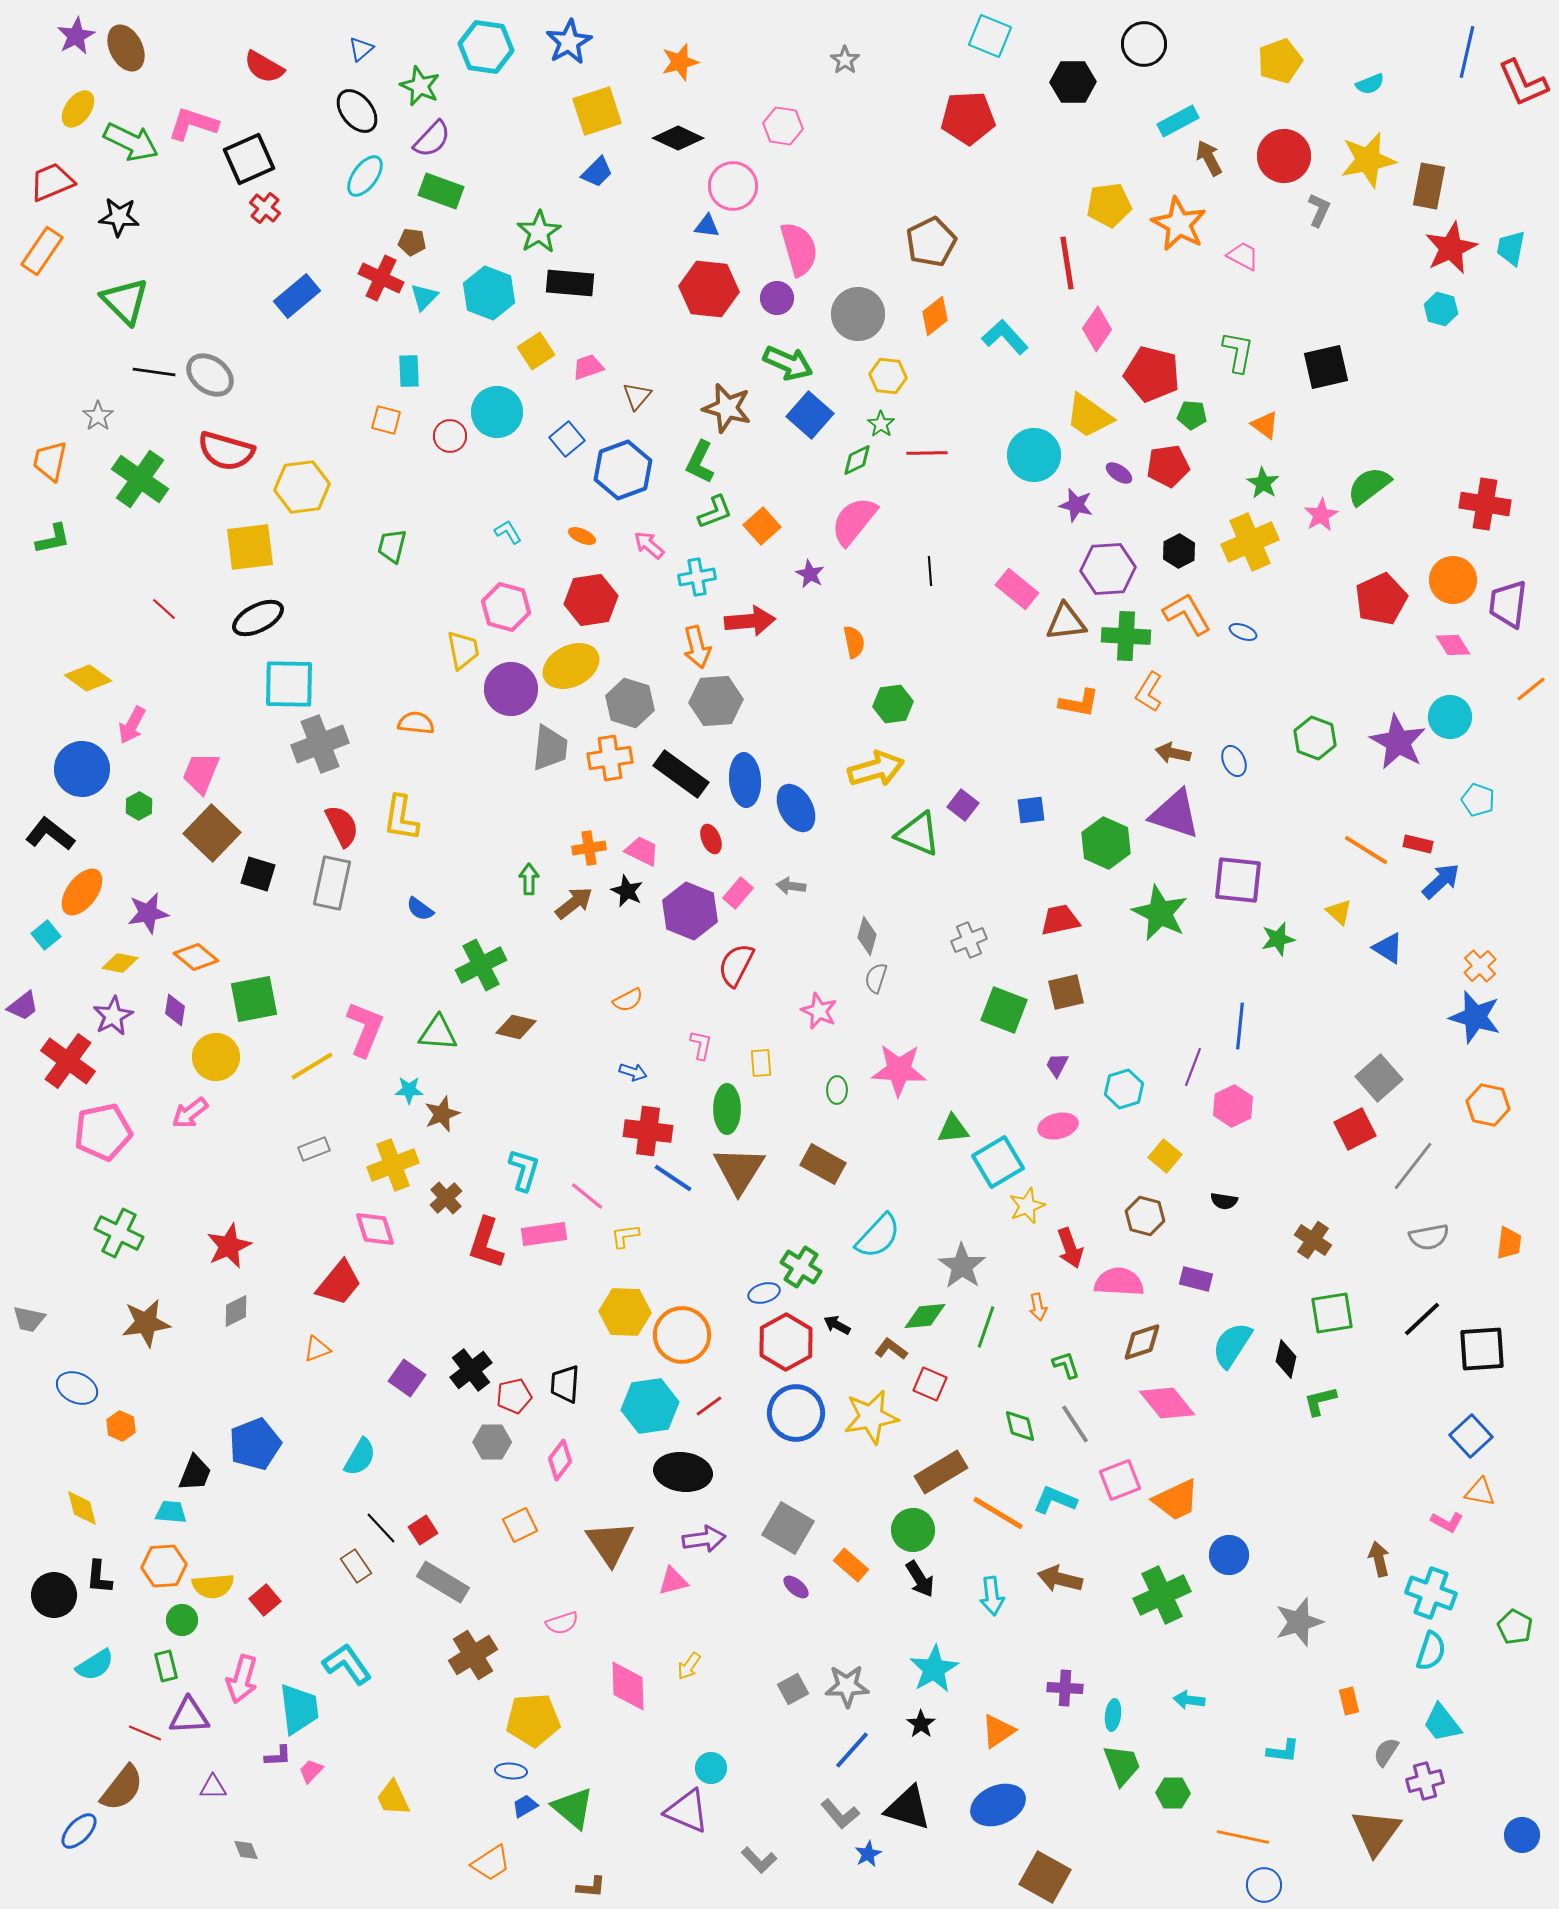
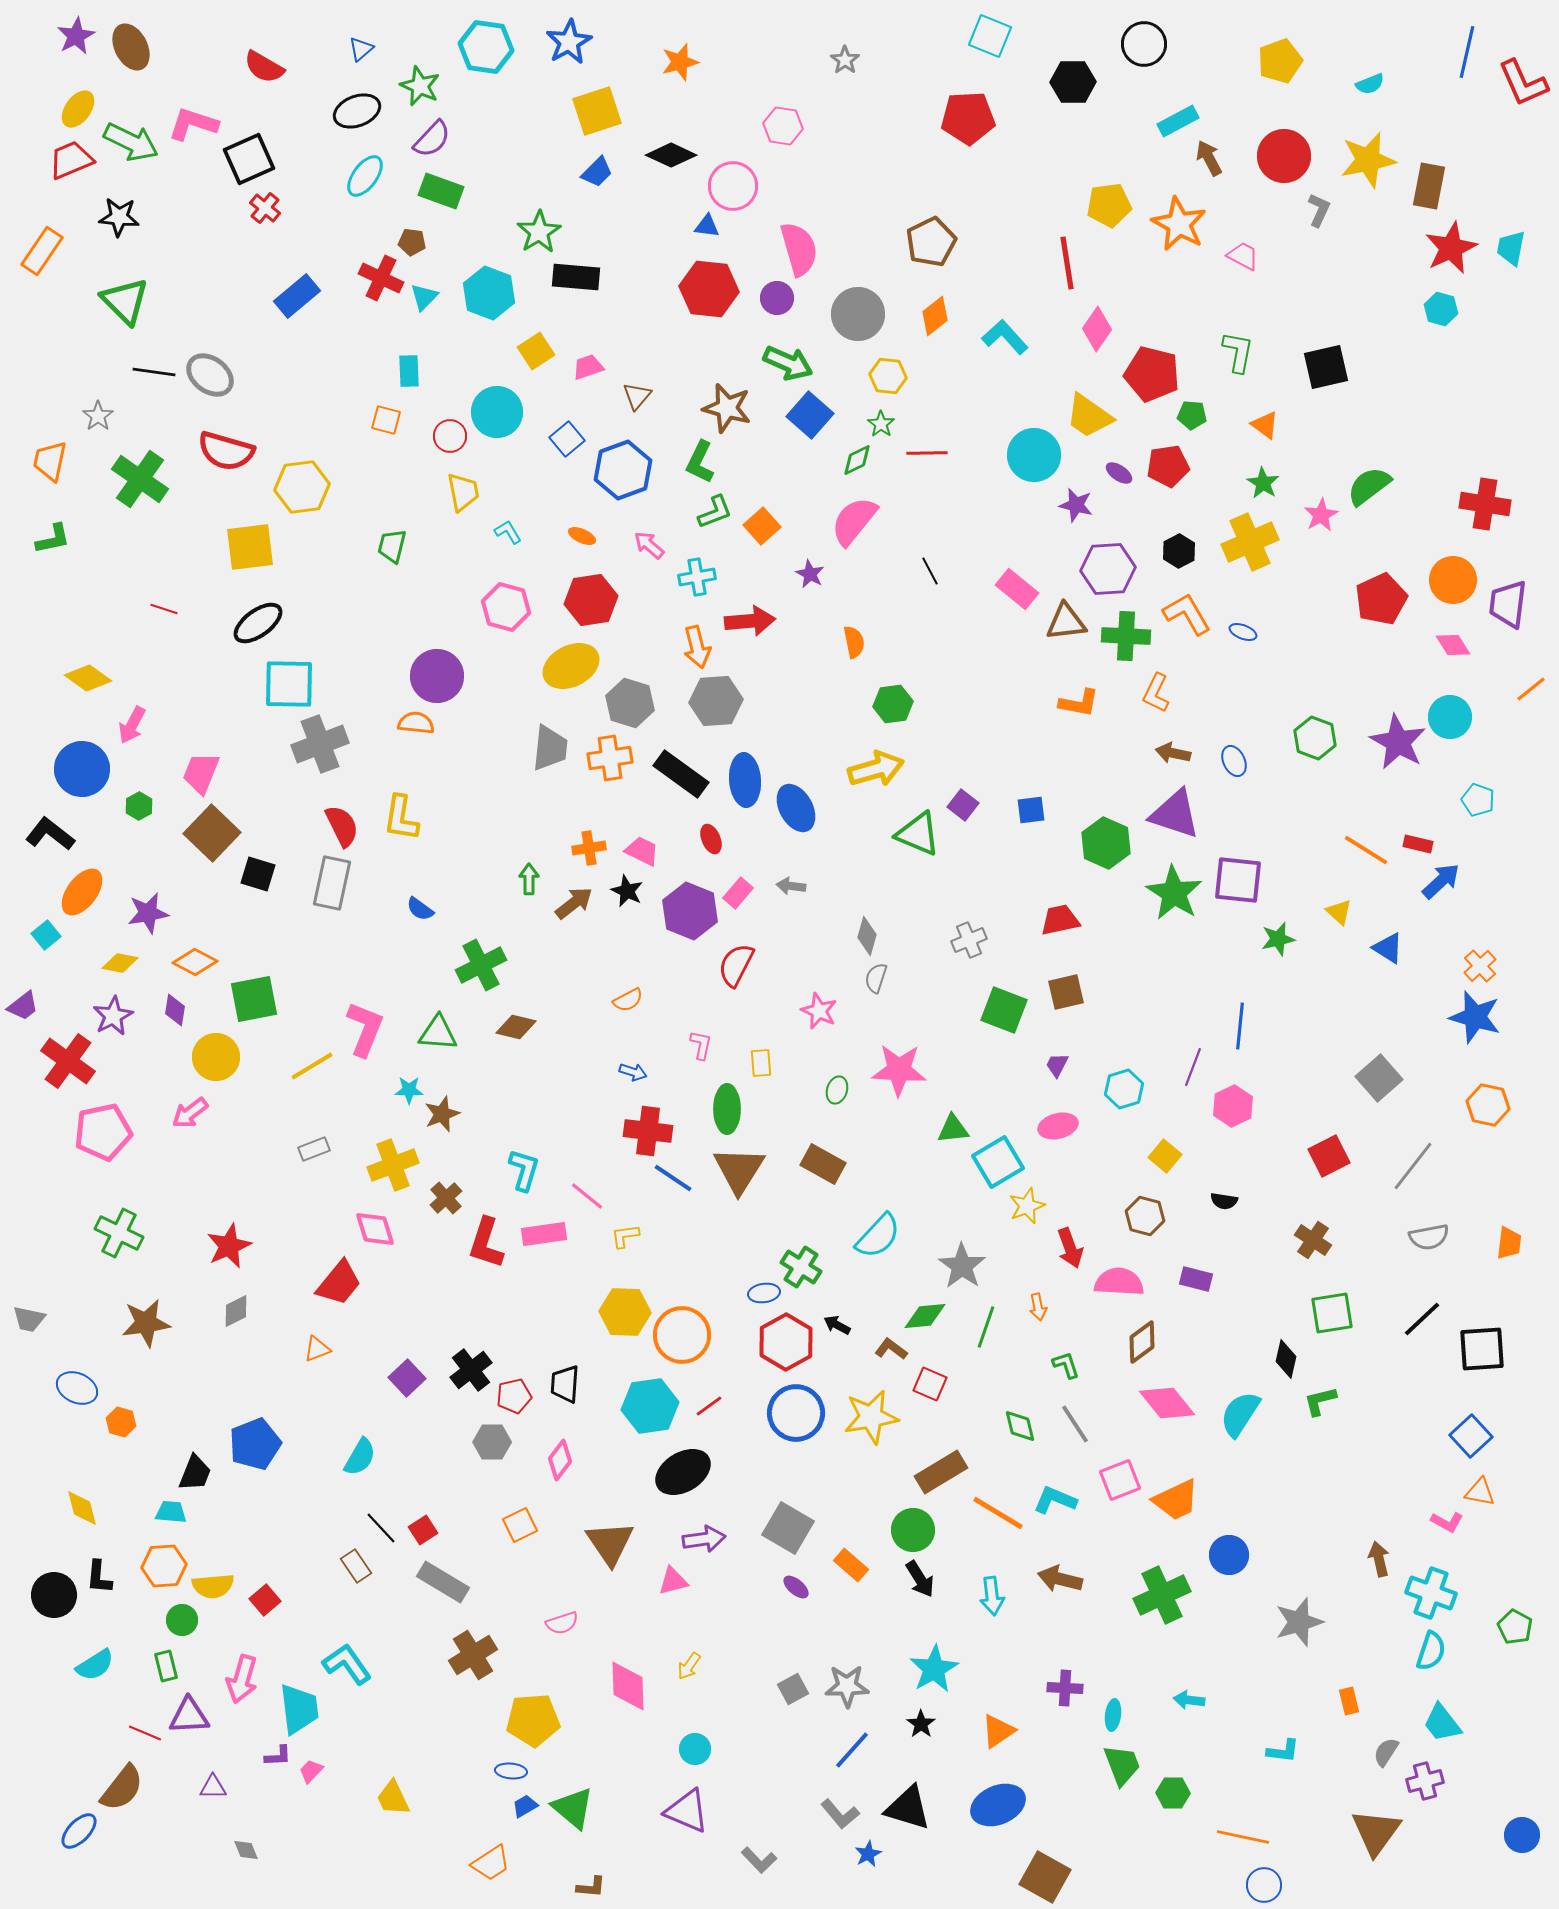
brown ellipse at (126, 48): moved 5 px right, 1 px up
black ellipse at (357, 111): rotated 72 degrees counterclockwise
black diamond at (678, 138): moved 7 px left, 17 px down
red trapezoid at (52, 182): moved 19 px right, 22 px up
black rectangle at (570, 283): moved 6 px right, 6 px up
black line at (930, 571): rotated 24 degrees counterclockwise
red line at (164, 609): rotated 24 degrees counterclockwise
black ellipse at (258, 618): moved 5 px down; rotated 9 degrees counterclockwise
yellow trapezoid at (463, 650): moved 158 px up
purple circle at (511, 689): moved 74 px left, 13 px up
orange L-shape at (1149, 692): moved 7 px right, 1 px down; rotated 6 degrees counterclockwise
green star at (1160, 913): moved 14 px right, 20 px up; rotated 6 degrees clockwise
orange diamond at (196, 957): moved 1 px left, 5 px down; rotated 12 degrees counterclockwise
green ellipse at (837, 1090): rotated 16 degrees clockwise
red square at (1355, 1129): moved 26 px left, 27 px down
blue ellipse at (764, 1293): rotated 8 degrees clockwise
brown diamond at (1142, 1342): rotated 18 degrees counterclockwise
cyan semicircle at (1232, 1345): moved 8 px right, 69 px down
purple square at (407, 1378): rotated 12 degrees clockwise
orange hexagon at (121, 1426): moved 4 px up; rotated 8 degrees counterclockwise
black ellipse at (683, 1472): rotated 38 degrees counterclockwise
cyan circle at (711, 1768): moved 16 px left, 19 px up
